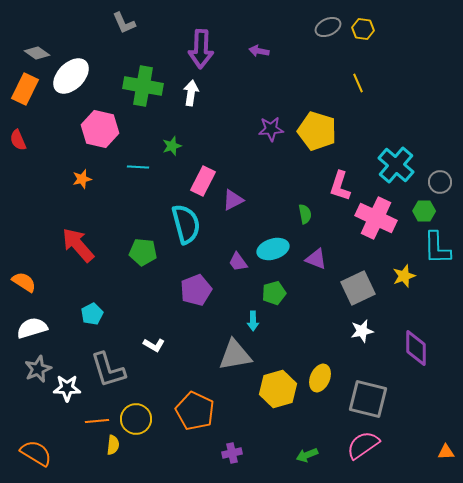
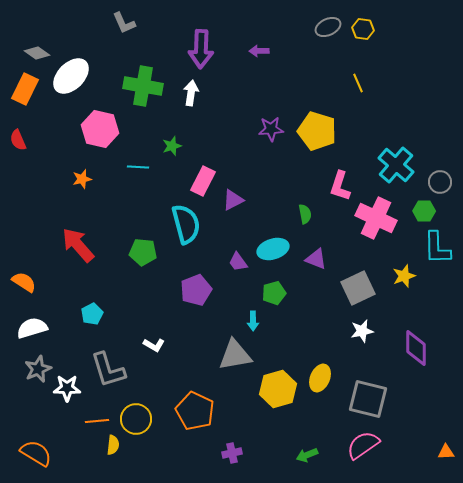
purple arrow at (259, 51): rotated 12 degrees counterclockwise
